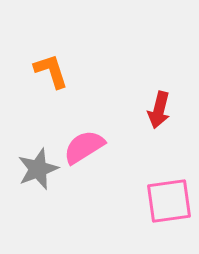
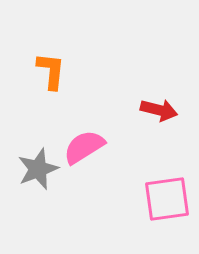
orange L-shape: rotated 24 degrees clockwise
red arrow: rotated 90 degrees counterclockwise
pink square: moved 2 px left, 2 px up
